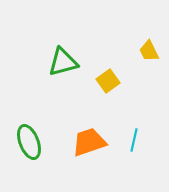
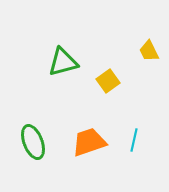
green ellipse: moved 4 px right
